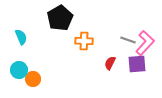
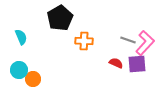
red semicircle: moved 6 px right; rotated 88 degrees clockwise
